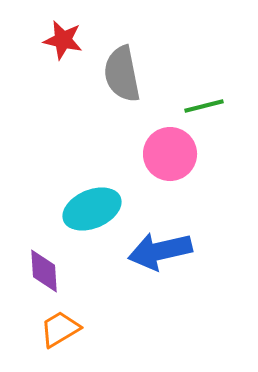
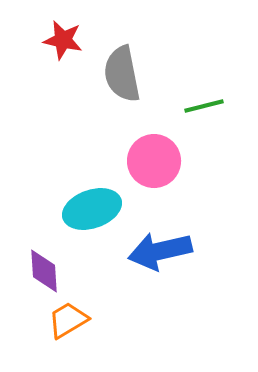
pink circle: moved 16 px left, 7 px down
cyan ellipse: rotated 4 degrees clockwise
orange trapezoid: moved 8 px right, 9 px up
